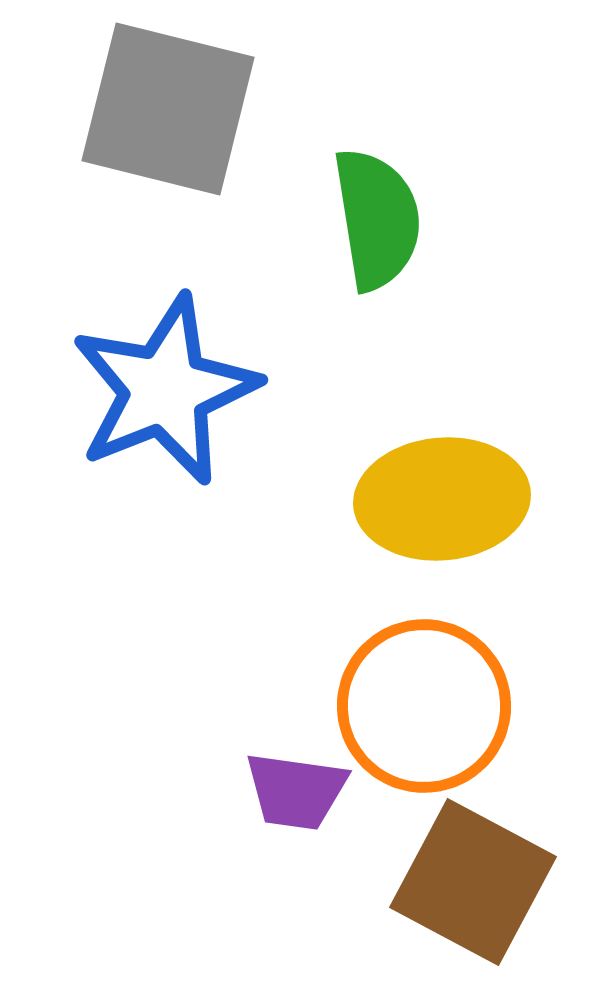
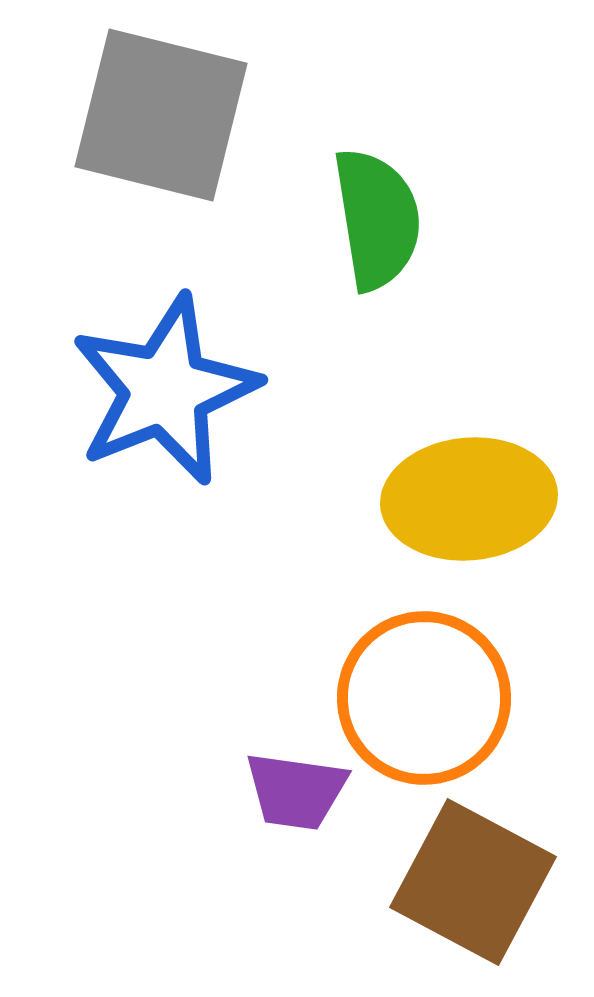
gray square: moved 7 px left, 6 px down
yellow ellipse: moved 27 px right
orange circle: moved 8 px up
